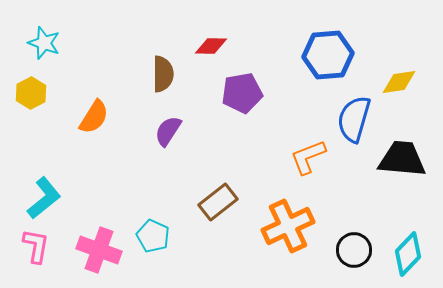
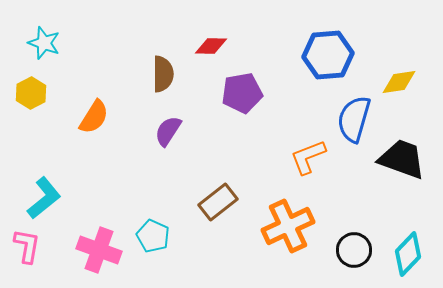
black trapezoid: rotated 15 degrees clockwise
pink L-shape: moved 9 px left
